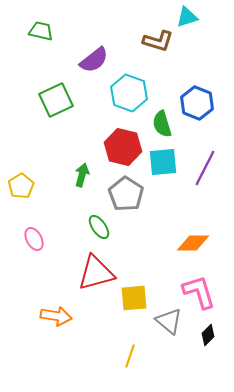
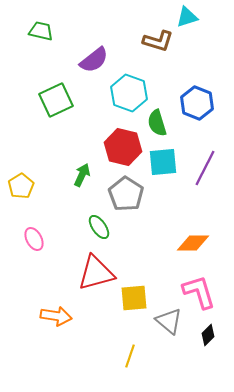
green semicircle: moved 5 px left, 1 px up
green arrow: rotated 10 degrees clockwise
